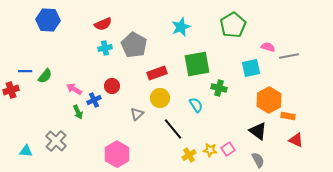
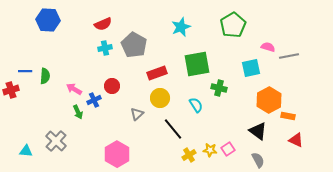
green semicircle: rotated 35 degrees counterclockwise
